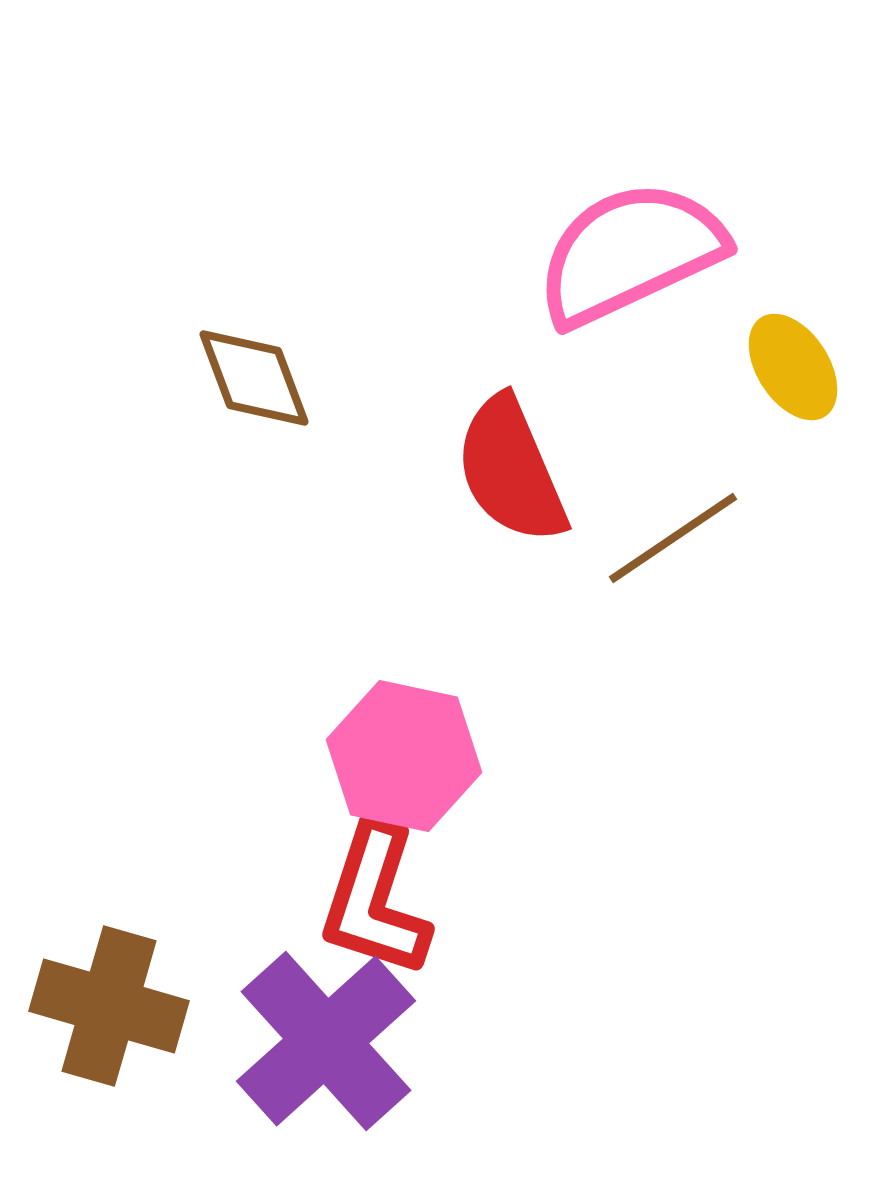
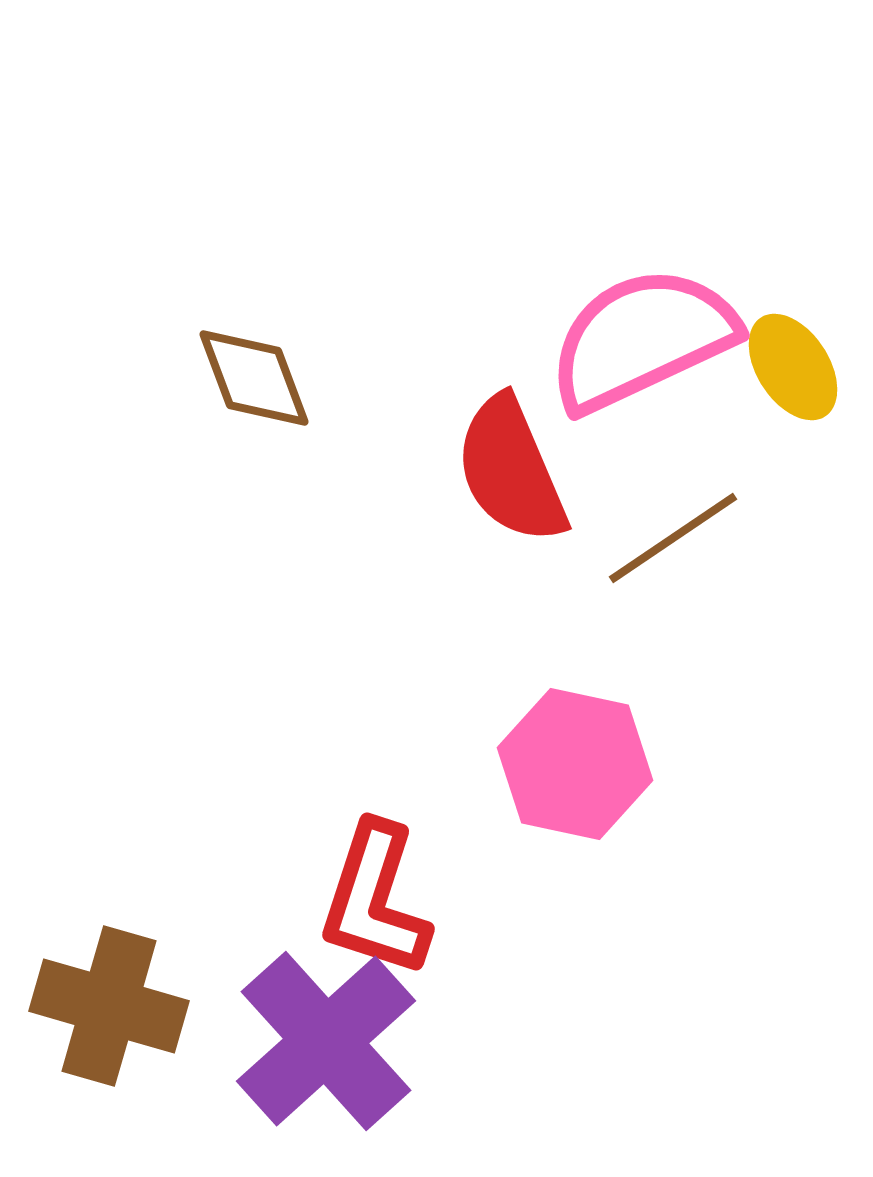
pink semicircle: moved 12 px right, 86 px down
pink hexagon: moved 171 px right, 8 px down
